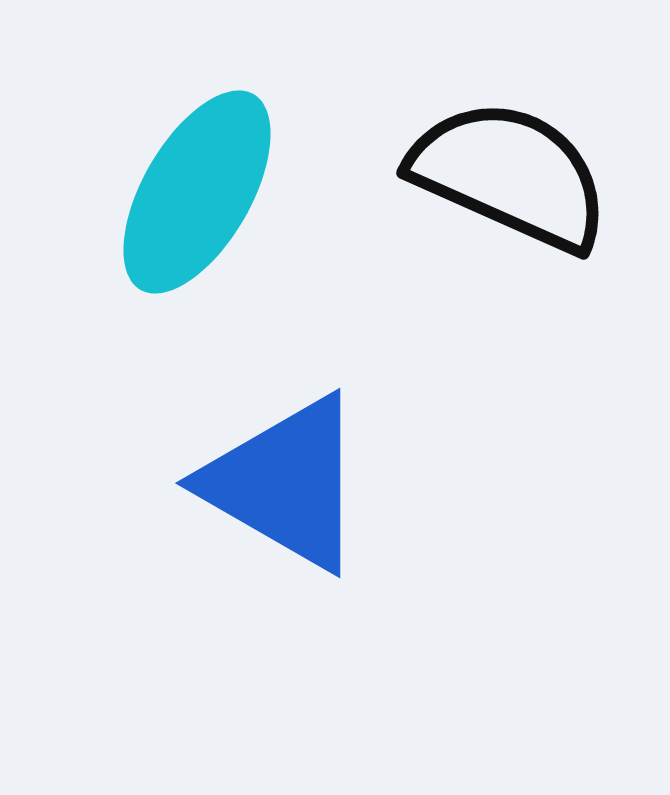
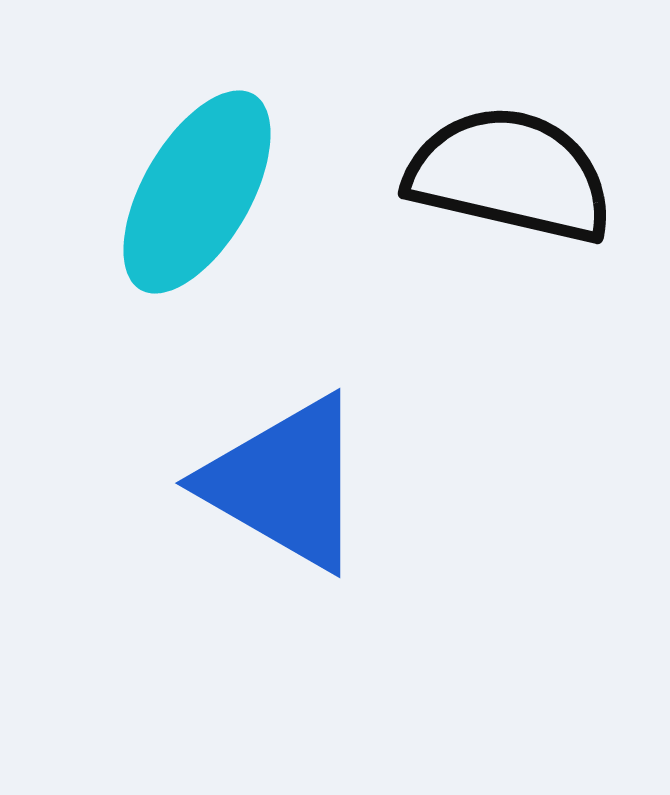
black semicircle: rotated 11 degrees counterclockwise
